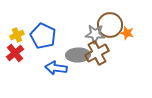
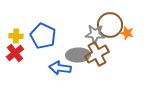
yellow cross: moved 1 px left, 1 px down; rotated 24 degrees clockwise
brown cross: moved 1 px down
blue arrow: moved 4 px right
